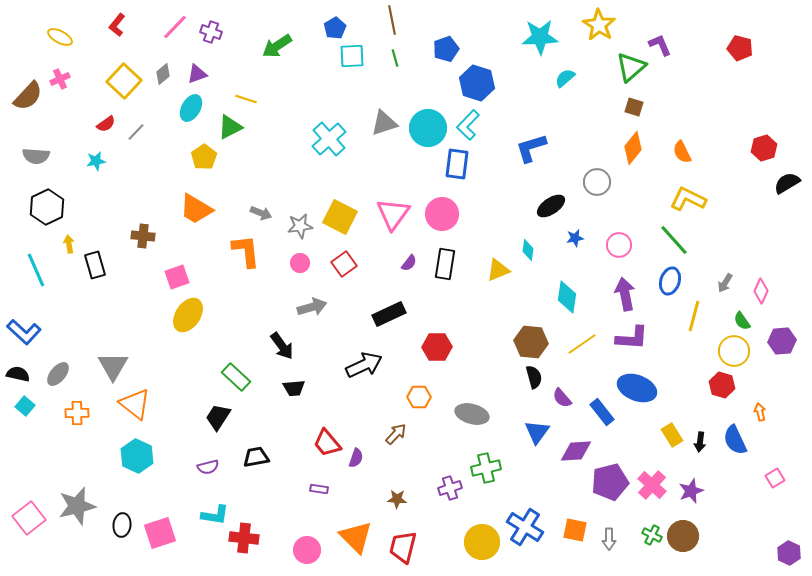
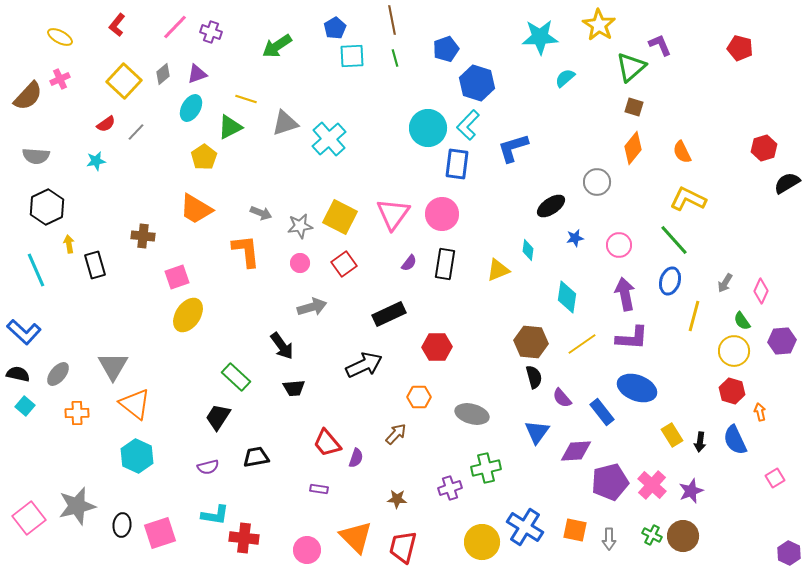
gray triangle at (384, 123): moved 99 px left
blue L-shape at (531, 148): moved 18 px left
red hexagon at (722, 385): moved 10 px right, 6 px down
